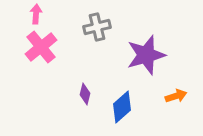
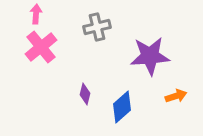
purple star: moved 4 px right, 1 px down; rotated 12 degrees clockwise
